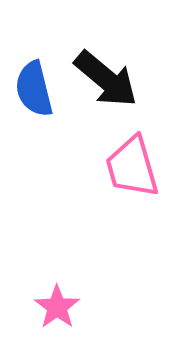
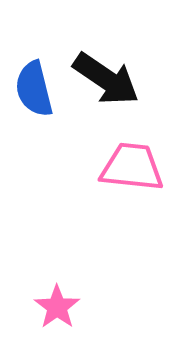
black arrow: rotated 6 degrees counterclockwise
pink trapezoid: rotated 112 degrees clockwise
